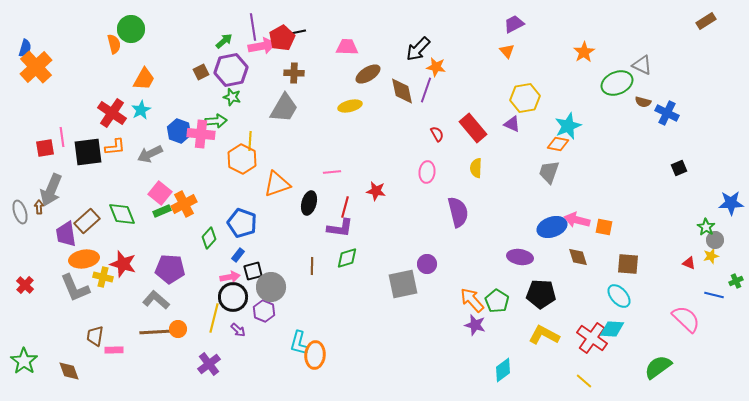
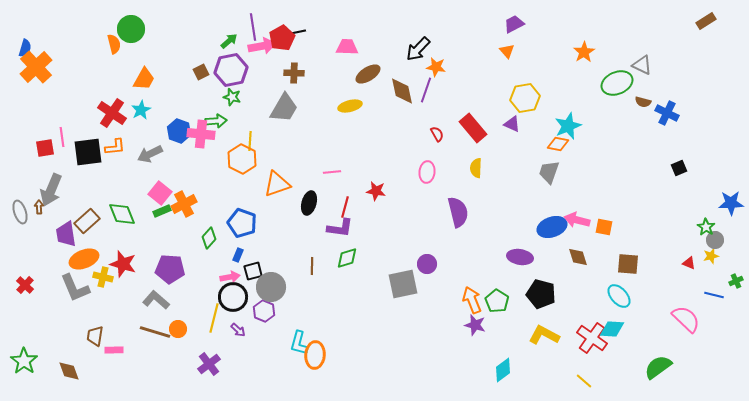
green arrow at (224, 41): moved 5 px right
blue rectangle at (238, 255): rotated 16 degrees counterclockwise
orange ellipse at (84, 259): rotated 12 degrees counterclockwise
black pentagon at (541, 294): rotated 12 degrees clockwise
orange arrow at (472, 300): rotated 20 degrees clockwise
brown line at (155, 332): rotated 20 degrees clockwise
